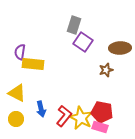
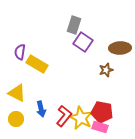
yellow rectangle: moved 4 px right; rotated 25 degrees clockwise
